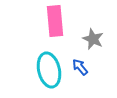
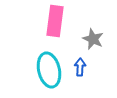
pink rectangle: rotated 12 degrees clockwise
blue arrow: rotated 42 degrees clockwise
